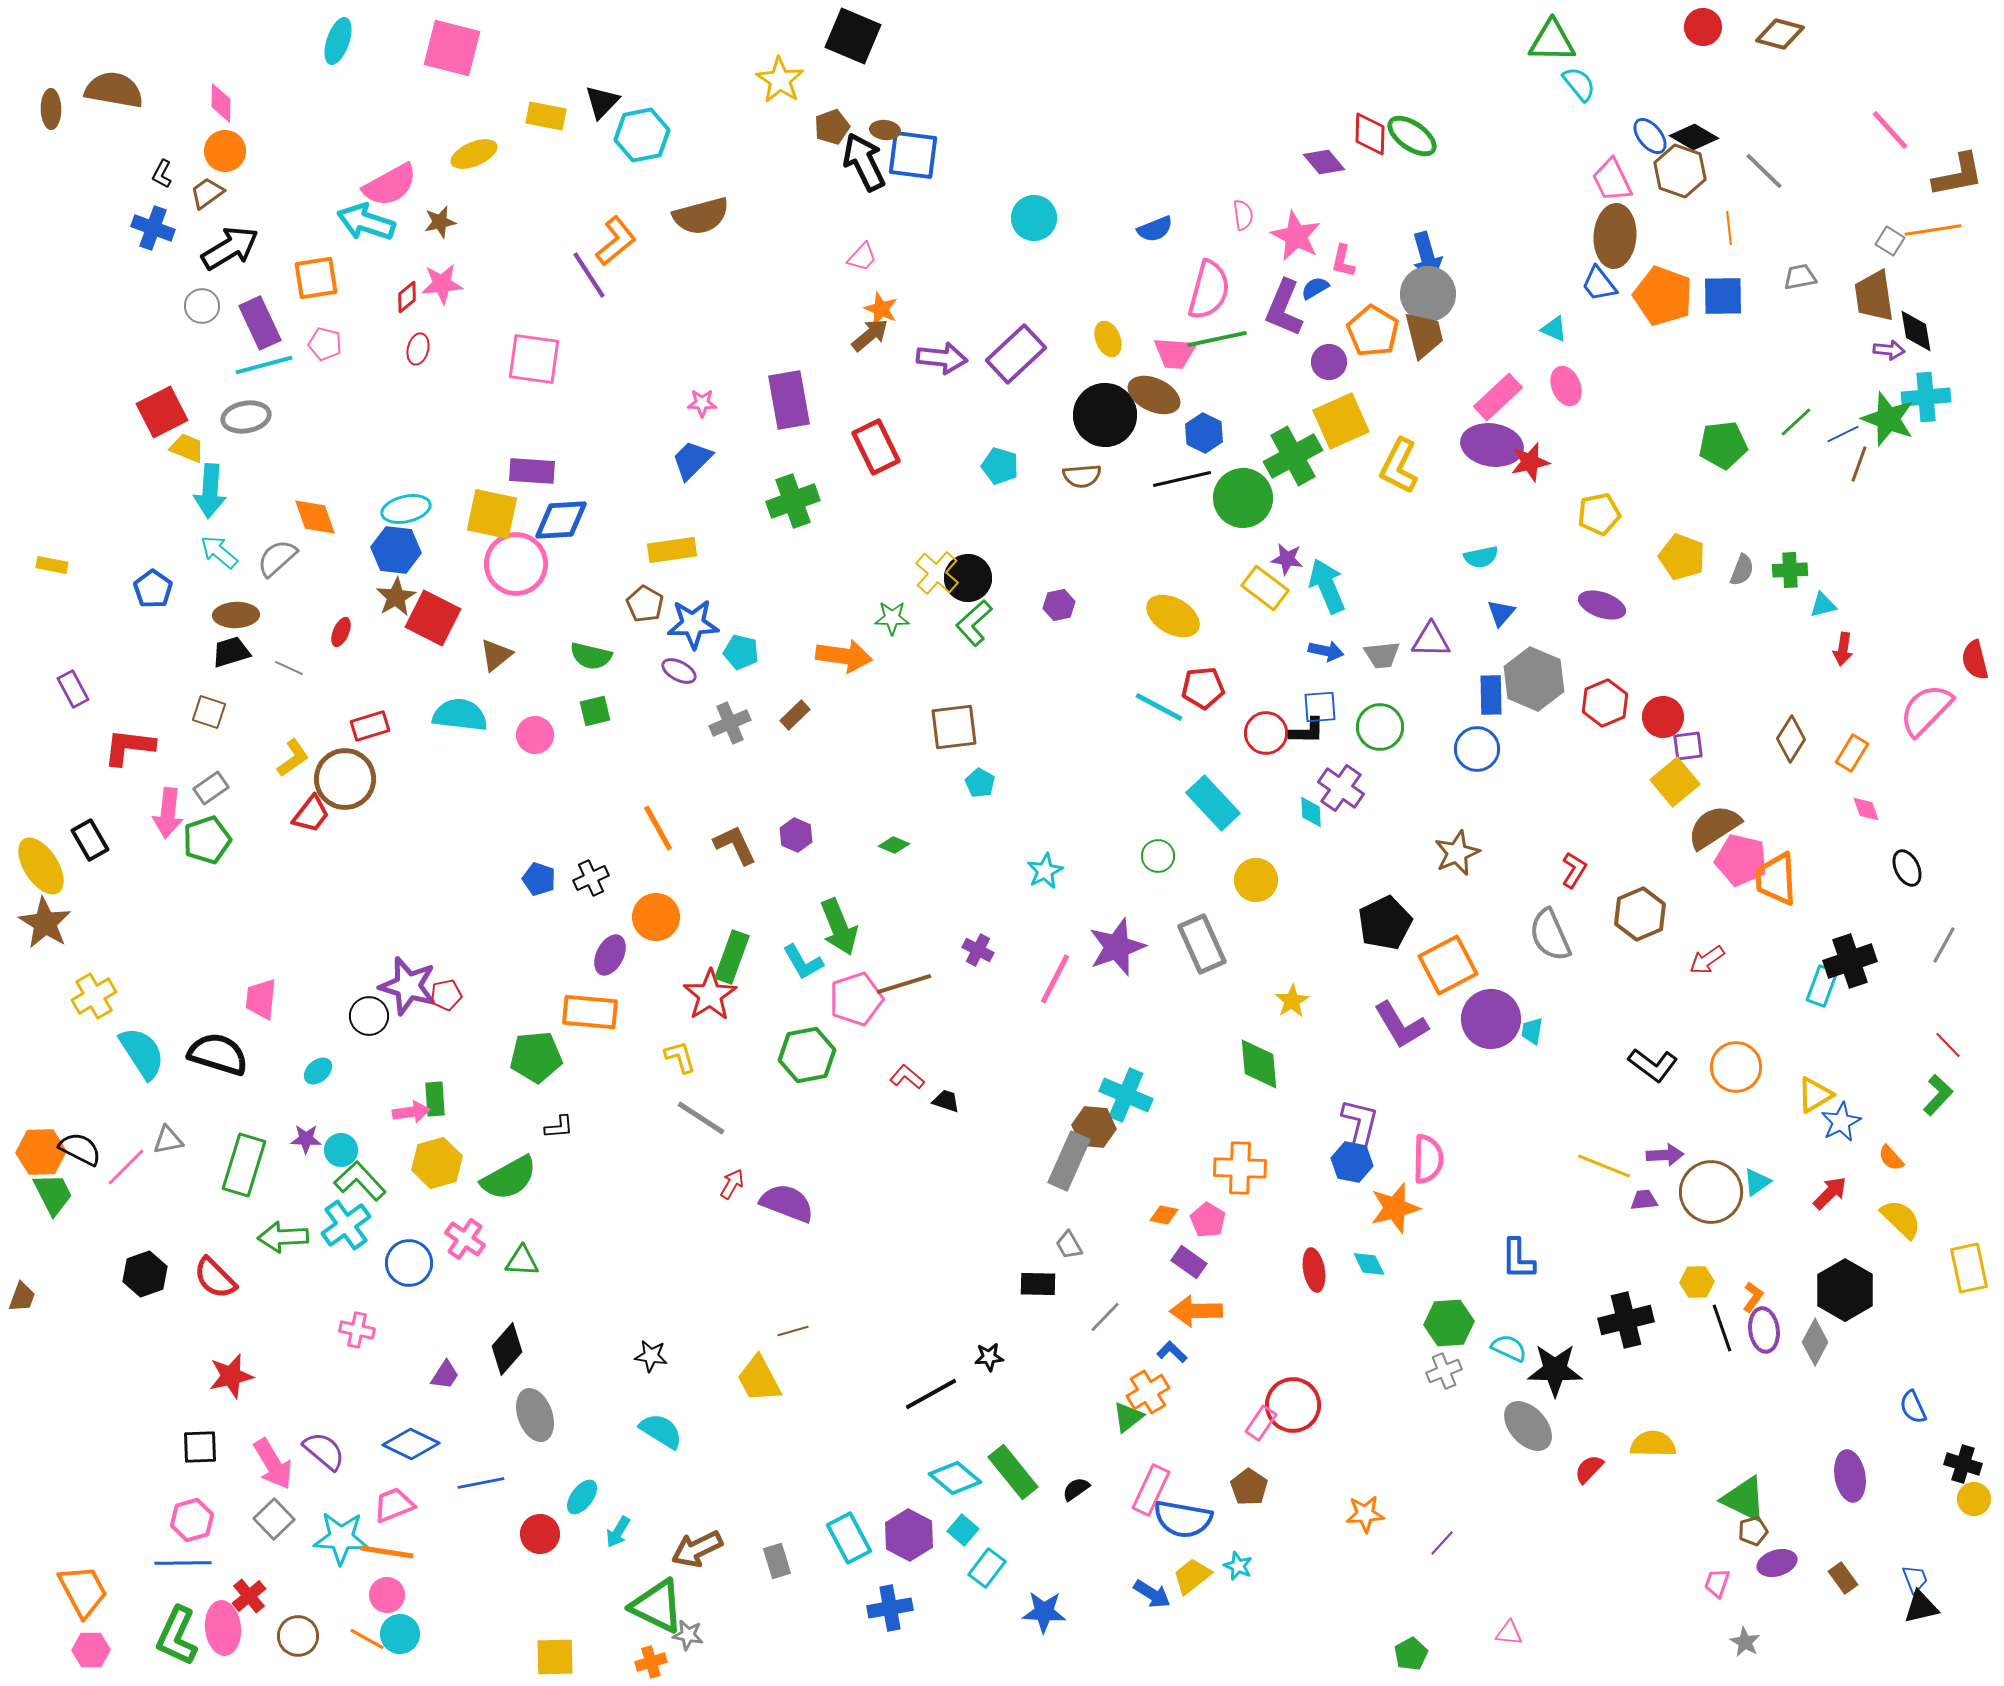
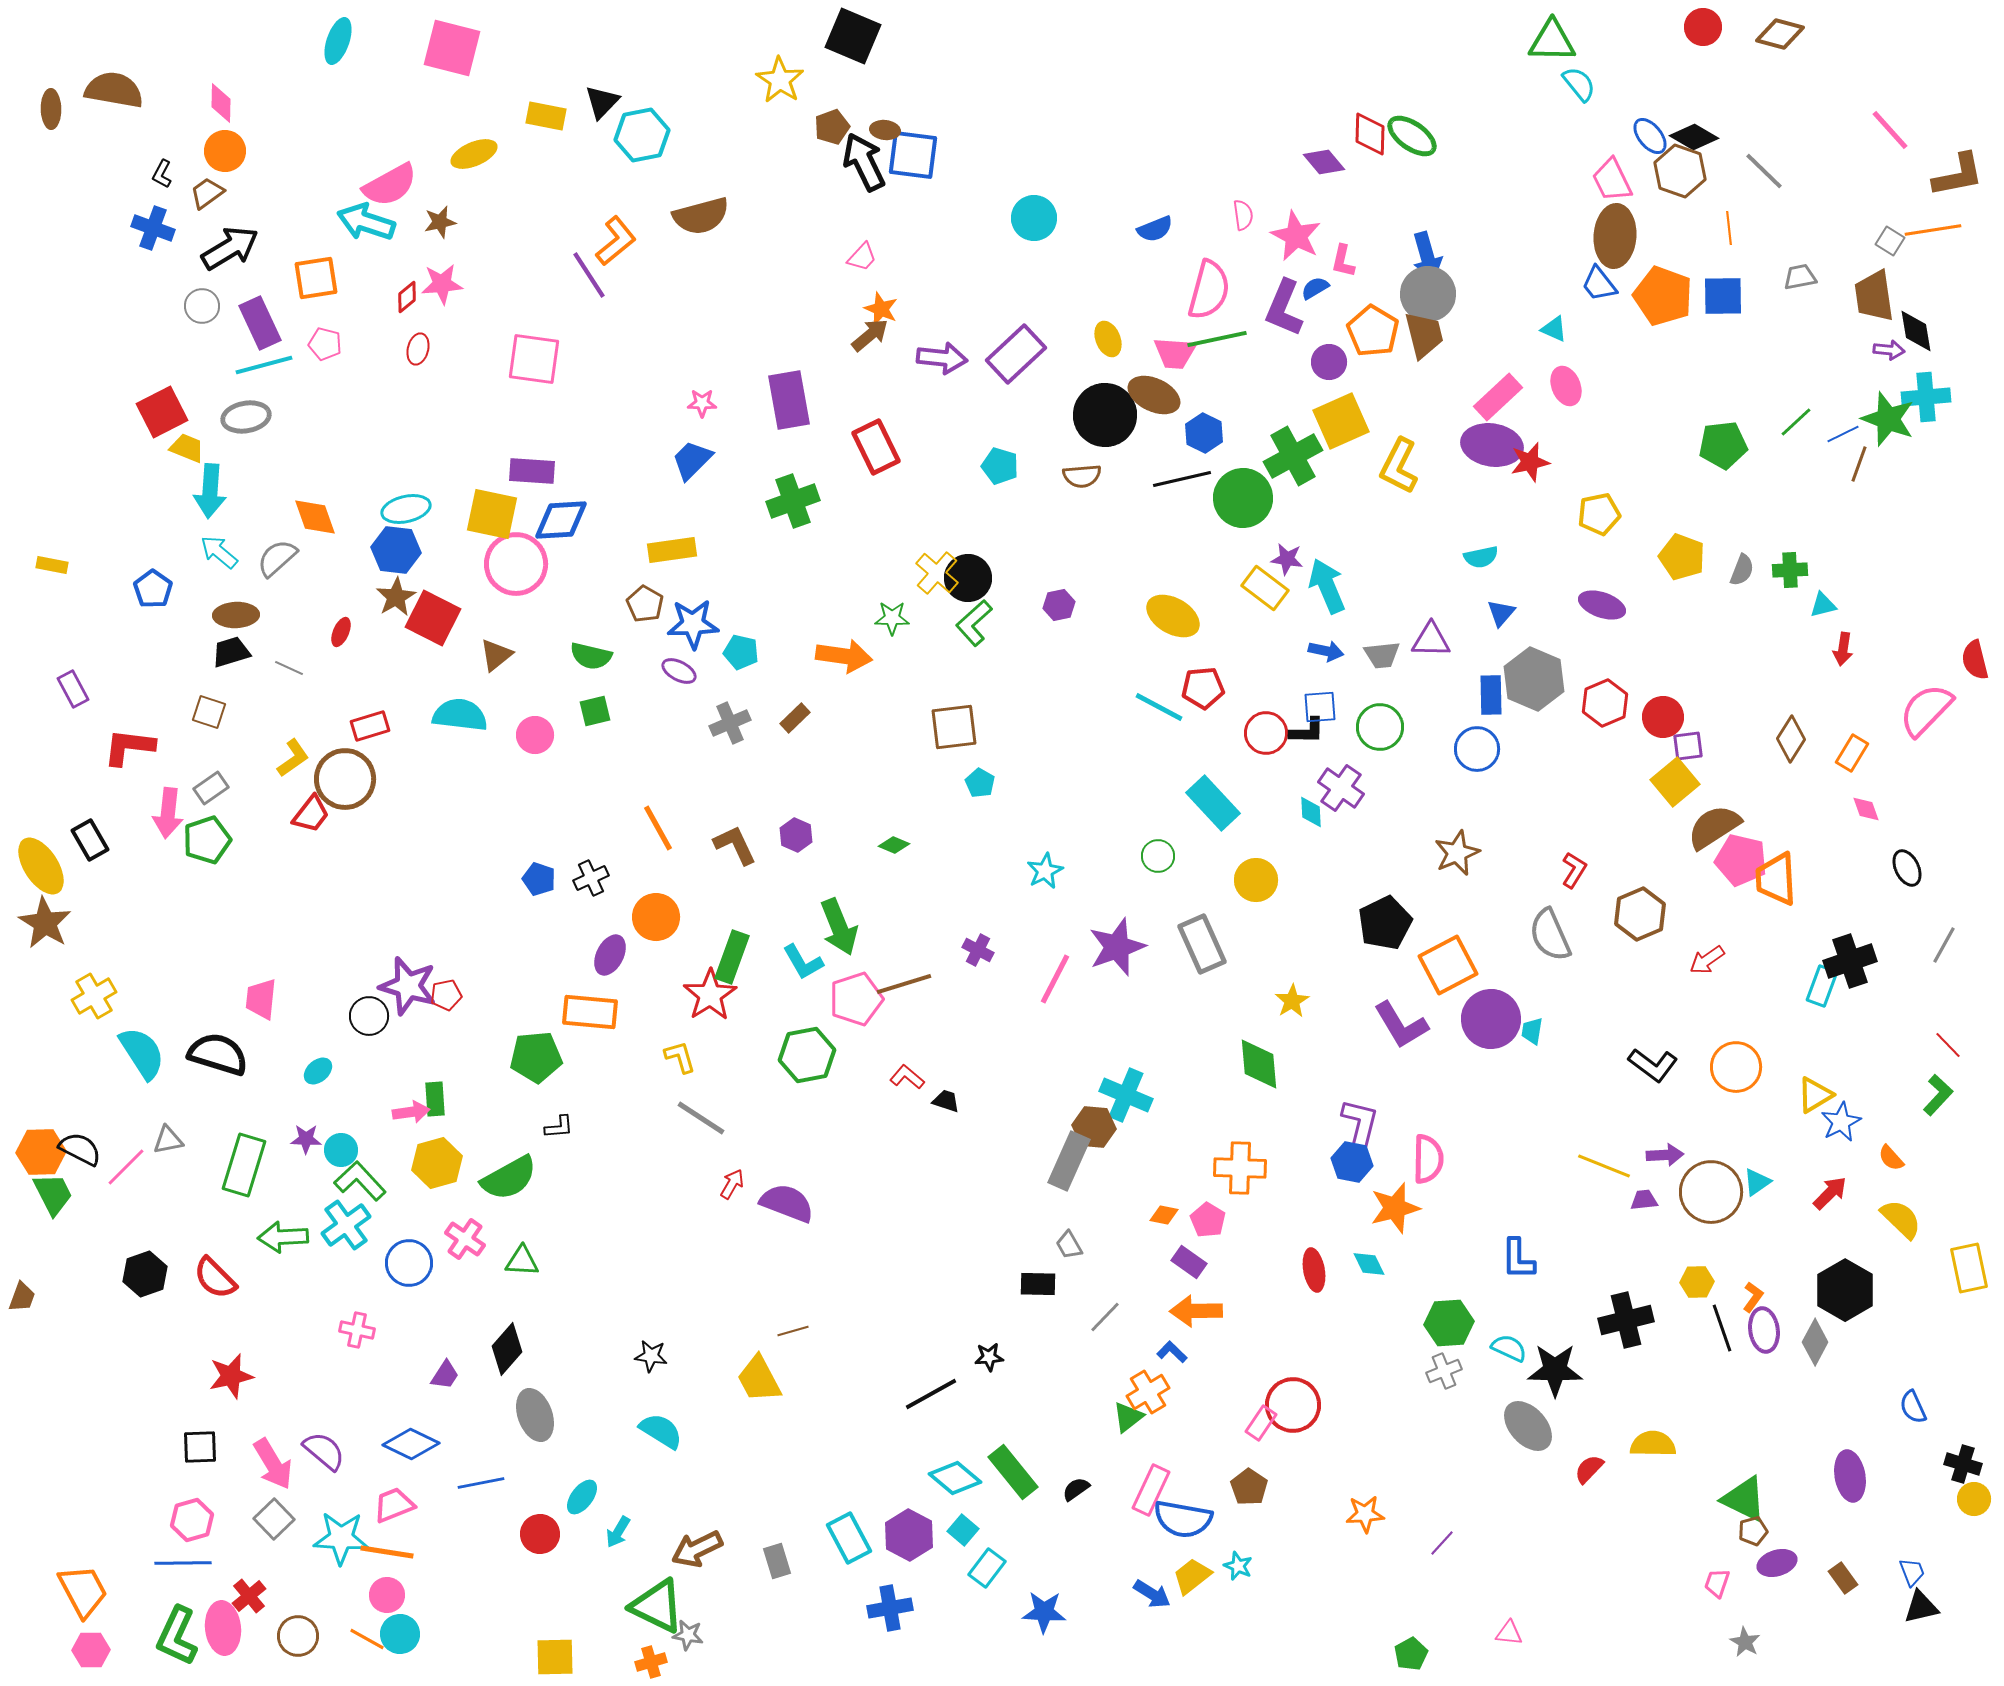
brown rectangle at (795, 715): moved 3 px down
blue trapezoid at (1915, 1579): moved 3 px left, 7 px up
